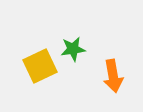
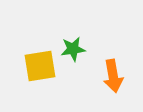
yellow square: rotated 16 degrees clockwise
